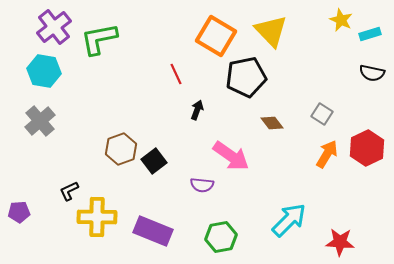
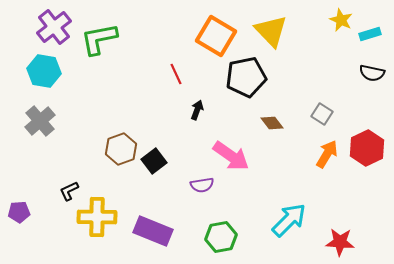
purple semicircle: rotated 15 degrees counterclockwise
